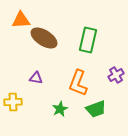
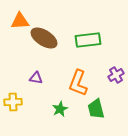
orange triangle: moved 1 px left, 1 px down
green rectangle: rotated 70 degrees clockwise
green trapezoid: rotated 95 degrees clockwise
